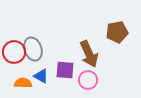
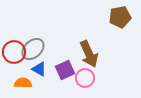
brown pentagon: moved 3 px right, 15 px up
gray ellipse: rotated 65 degrees clockwise
purple square: rotated 30 degrees counterclockwise
blue triangle: moved 2 px left, 7 px up
pink circle: moved 3 px left, 2 px up
